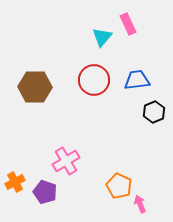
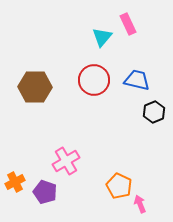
blue trapezoid: rotated 20 degrees clockwise
